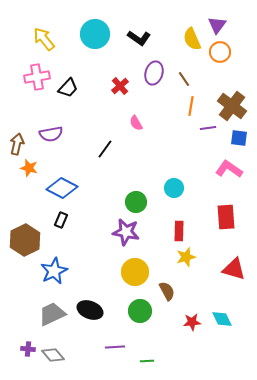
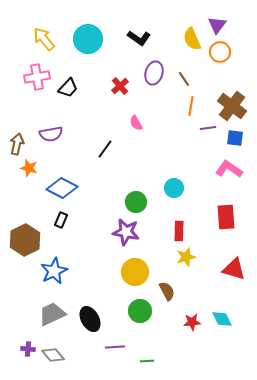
cyan circle at (95, 34): moved 7 px left, 5 px down
blue square at (239, 138): moved 4 px left
black ellipse at (90, 310): moved 9 px down; rotated 40 degrees clockwise
